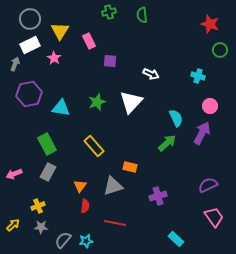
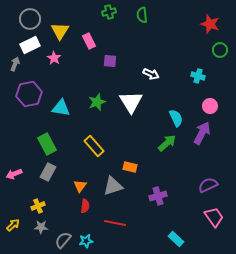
white triangle: rotated 15 degrees counterclockwise
